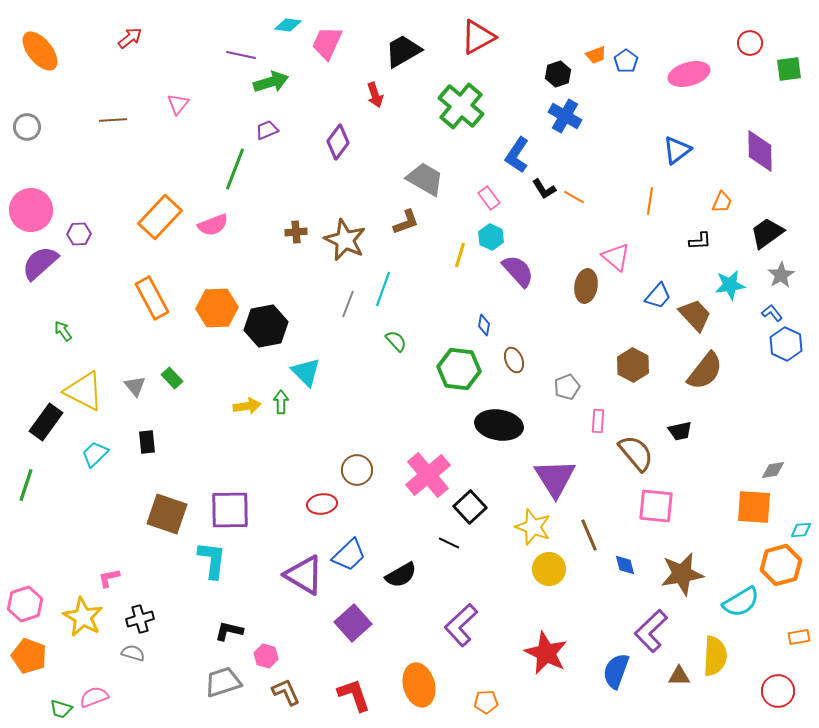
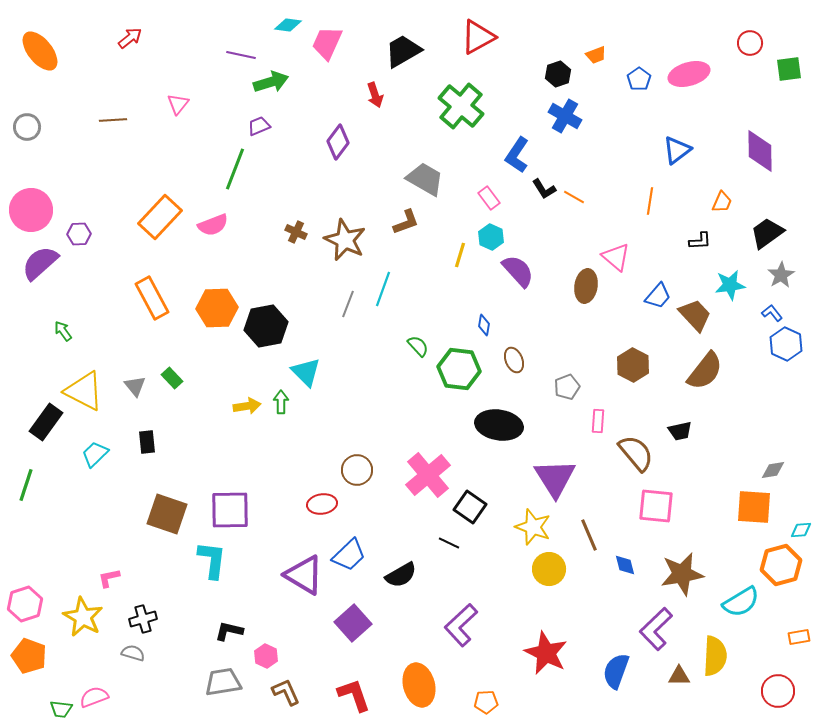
blue pentagon at (626, 61): moved 13 px right, 18 px down
purple trapezoid at (267, 130): moved 8 px left, 4 px up
brown cross at (296, 232): rotated 30 degrees clockwise
green semicircle at (396, 341): moved 22 px right, 5 px down
black square at (470, 507): rotated 12 degrees counterclockwise
black cross at (140, 619): moved 3 px right
purple L-shape at (651, 631): moved 5 px right, 2 px up
pink hexagon at (266, 656): rotated 10 degrees clockwise
gray trapezoid at (223, 682): rotated 9 degrees clockwise
green trapezoid at (61, 709): rotated 10 degrees counterclockwise
